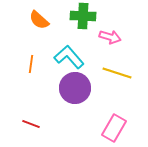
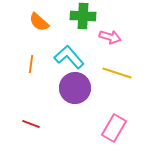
orange semicircle: moved 2 px down
